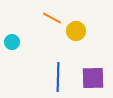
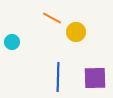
yellow circle: moved 1 px down
purple square: moved 2 px right
